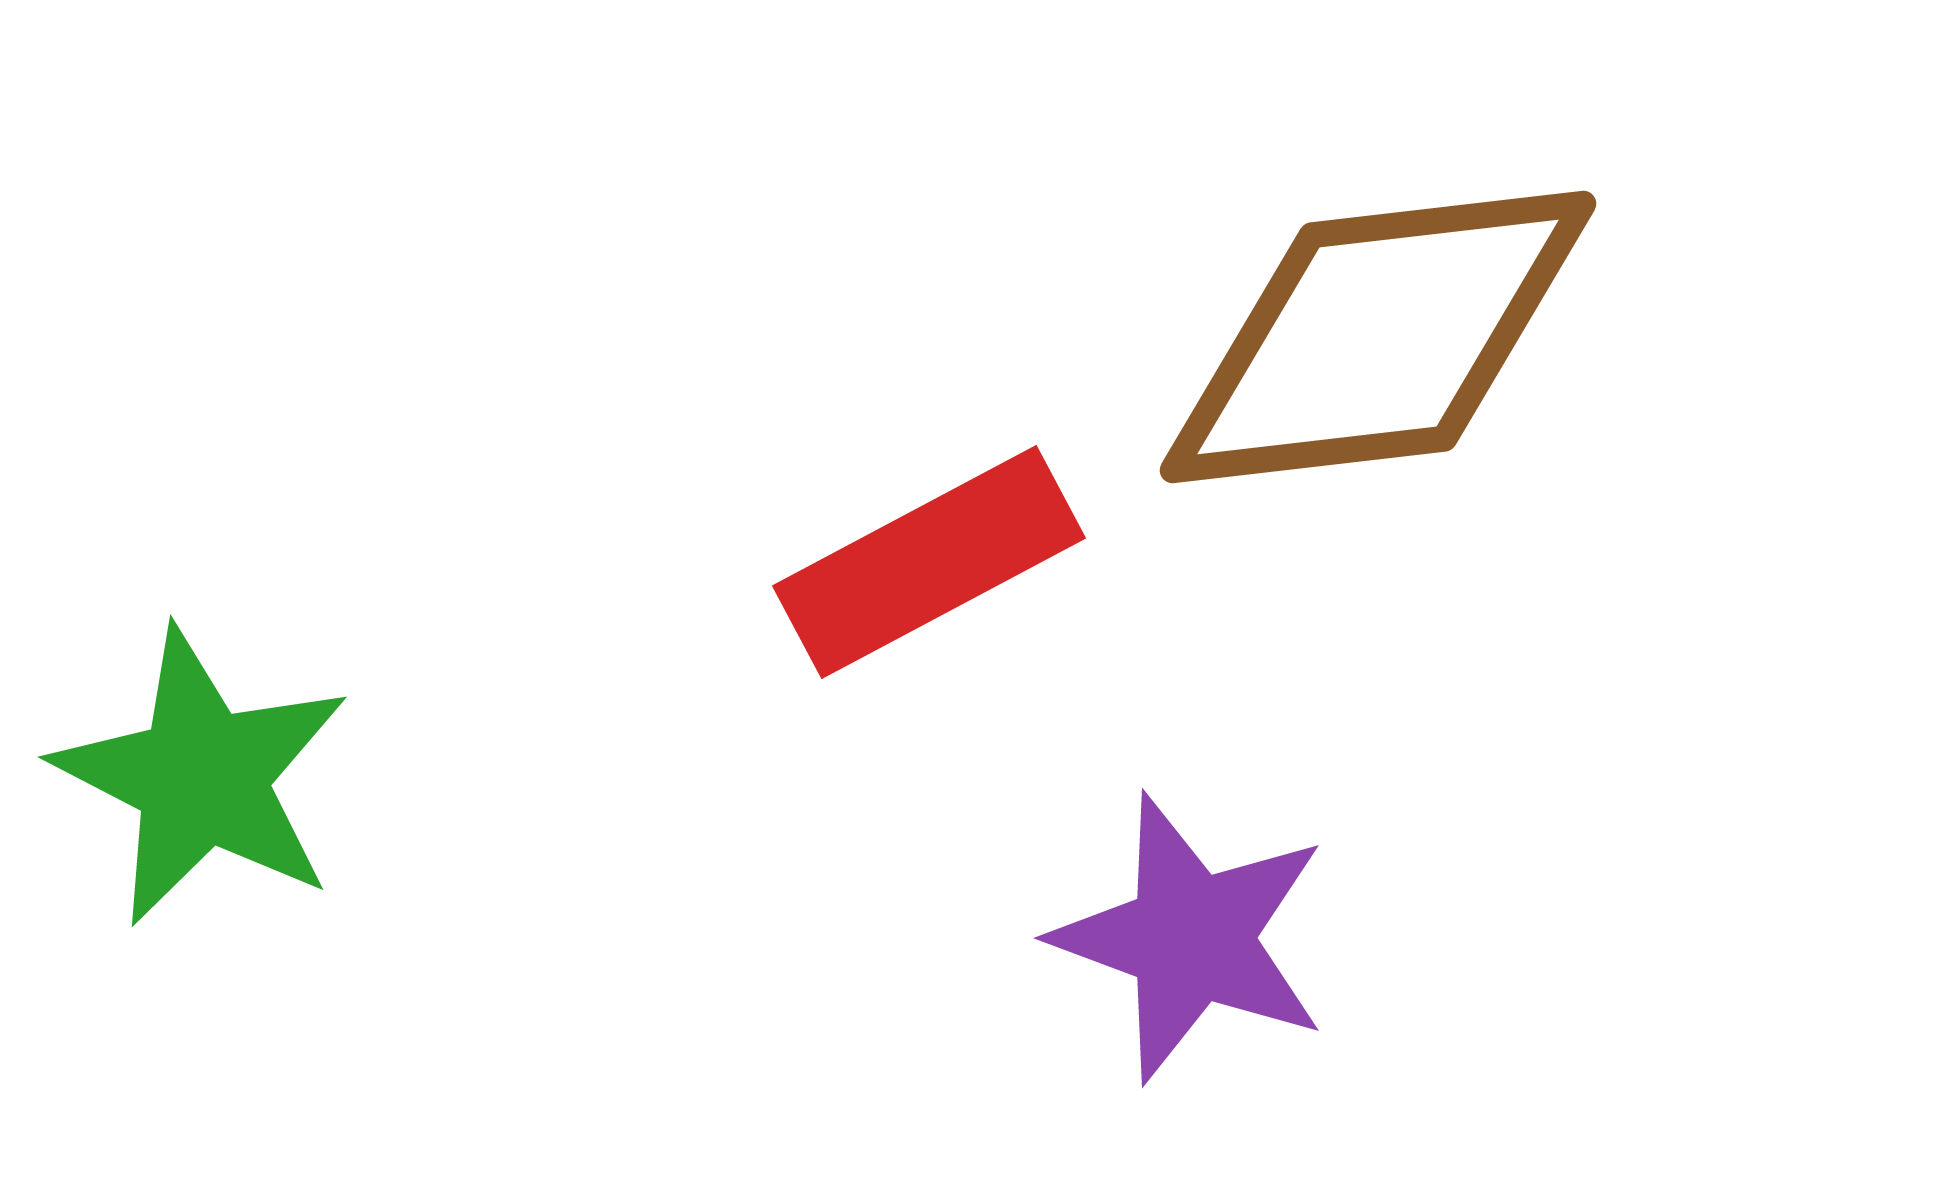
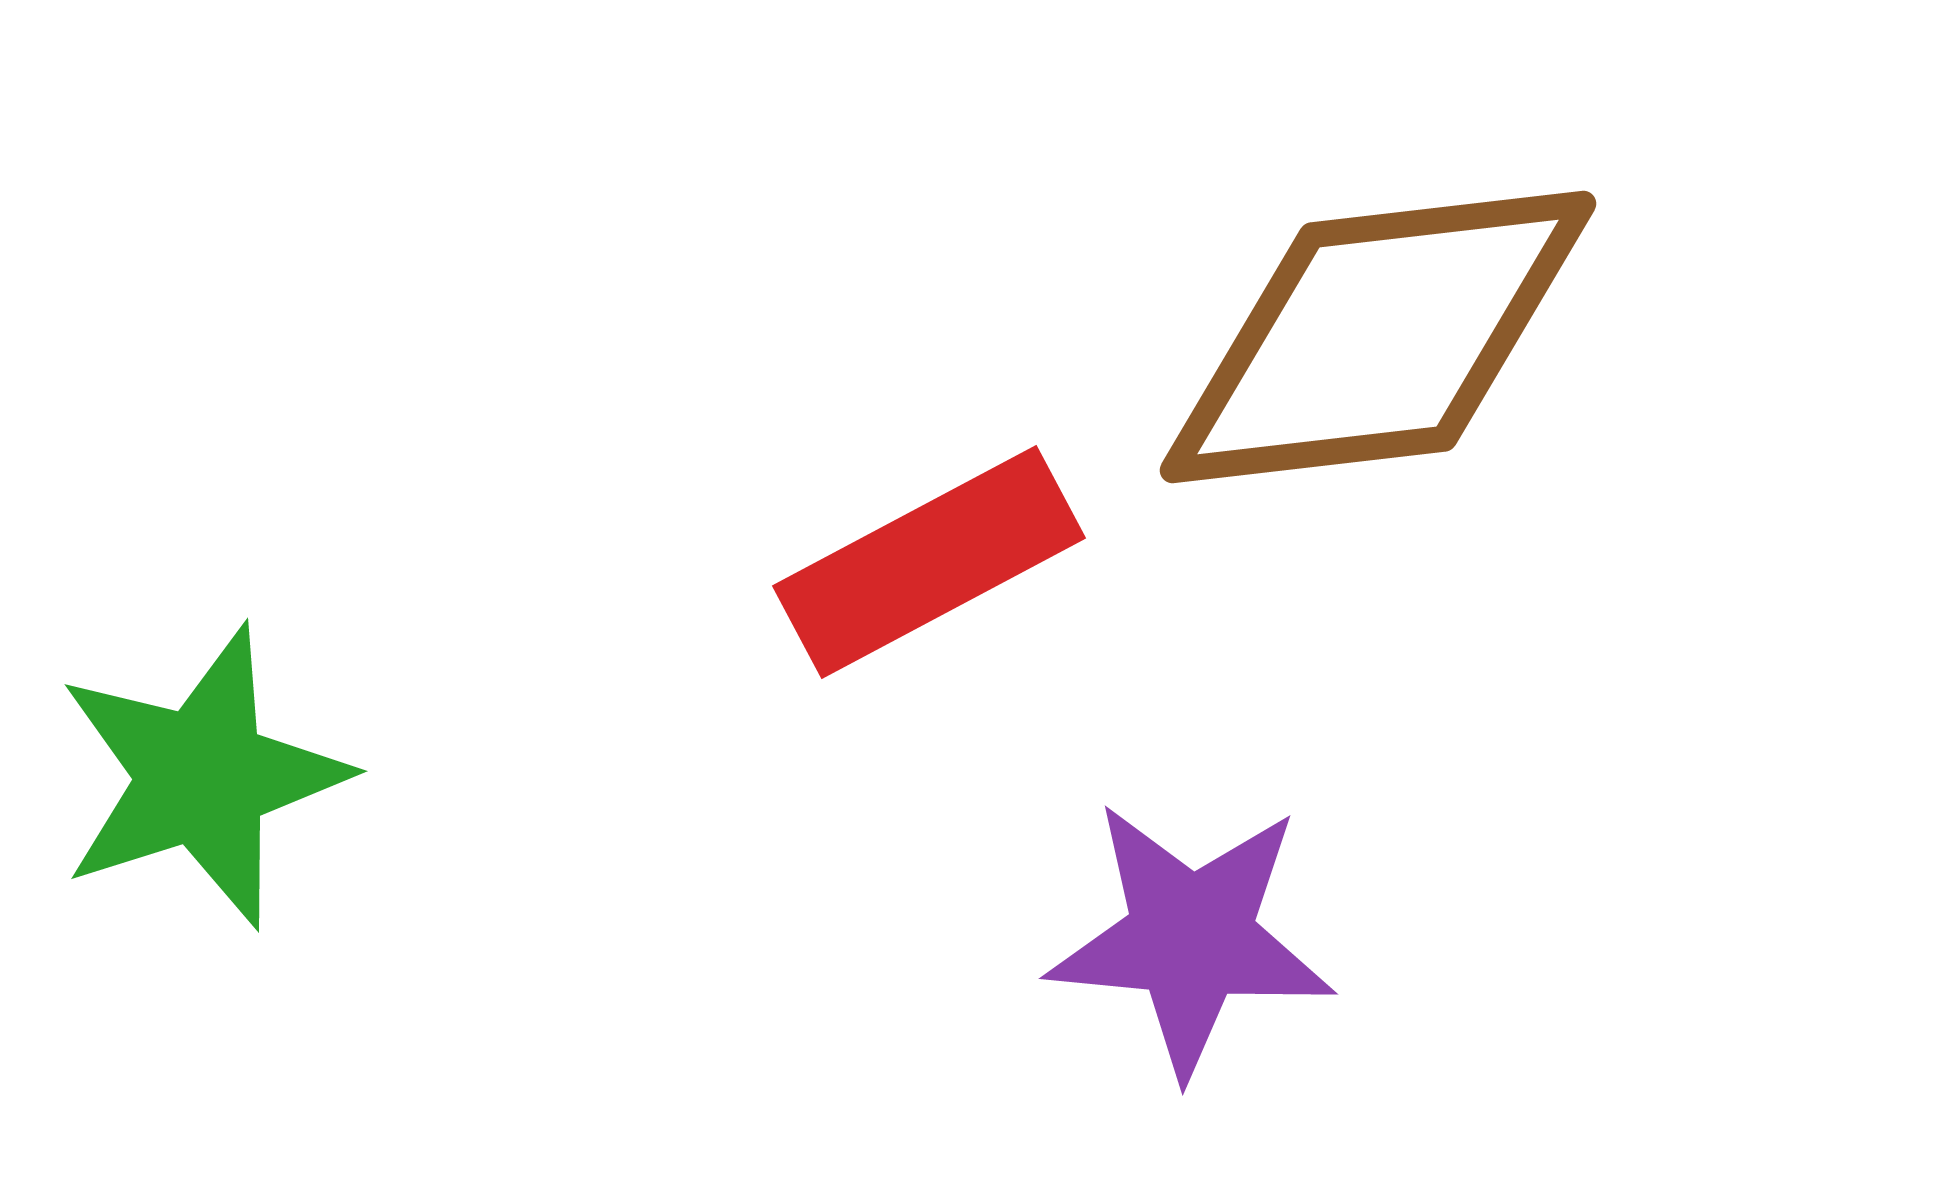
green star: rotated 27 degrees clockwise
purple star: rotated 15 degrees counterclockwise
